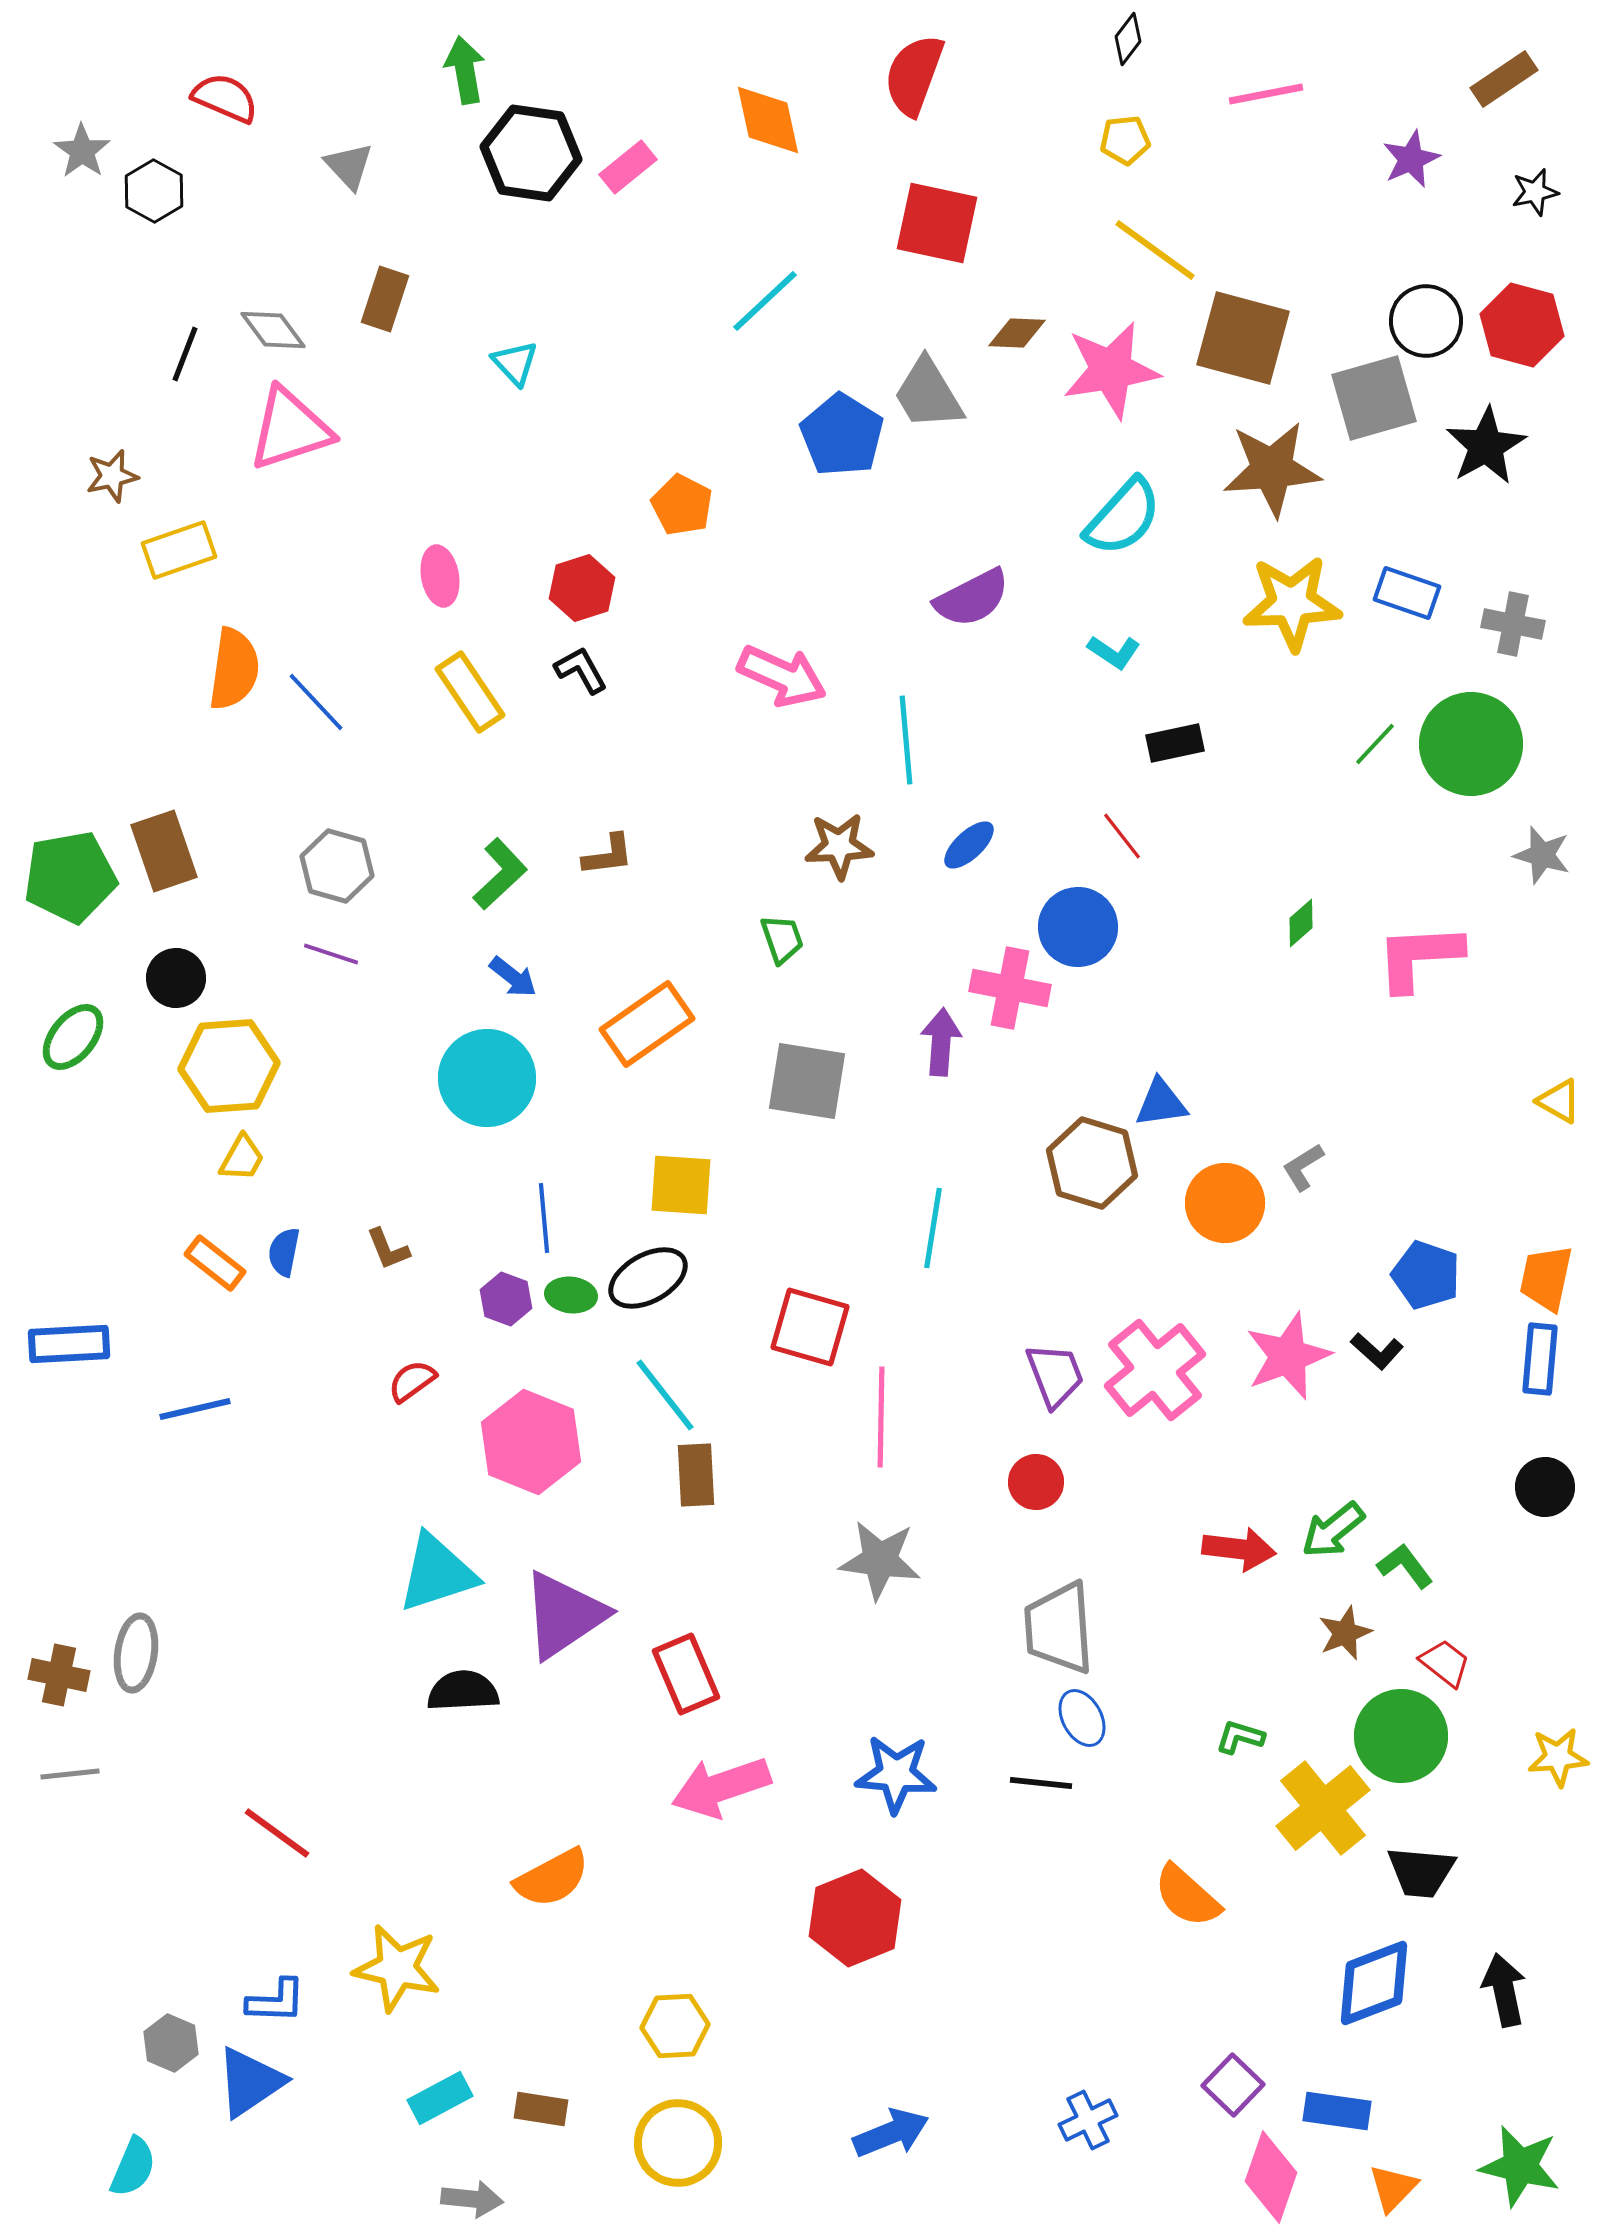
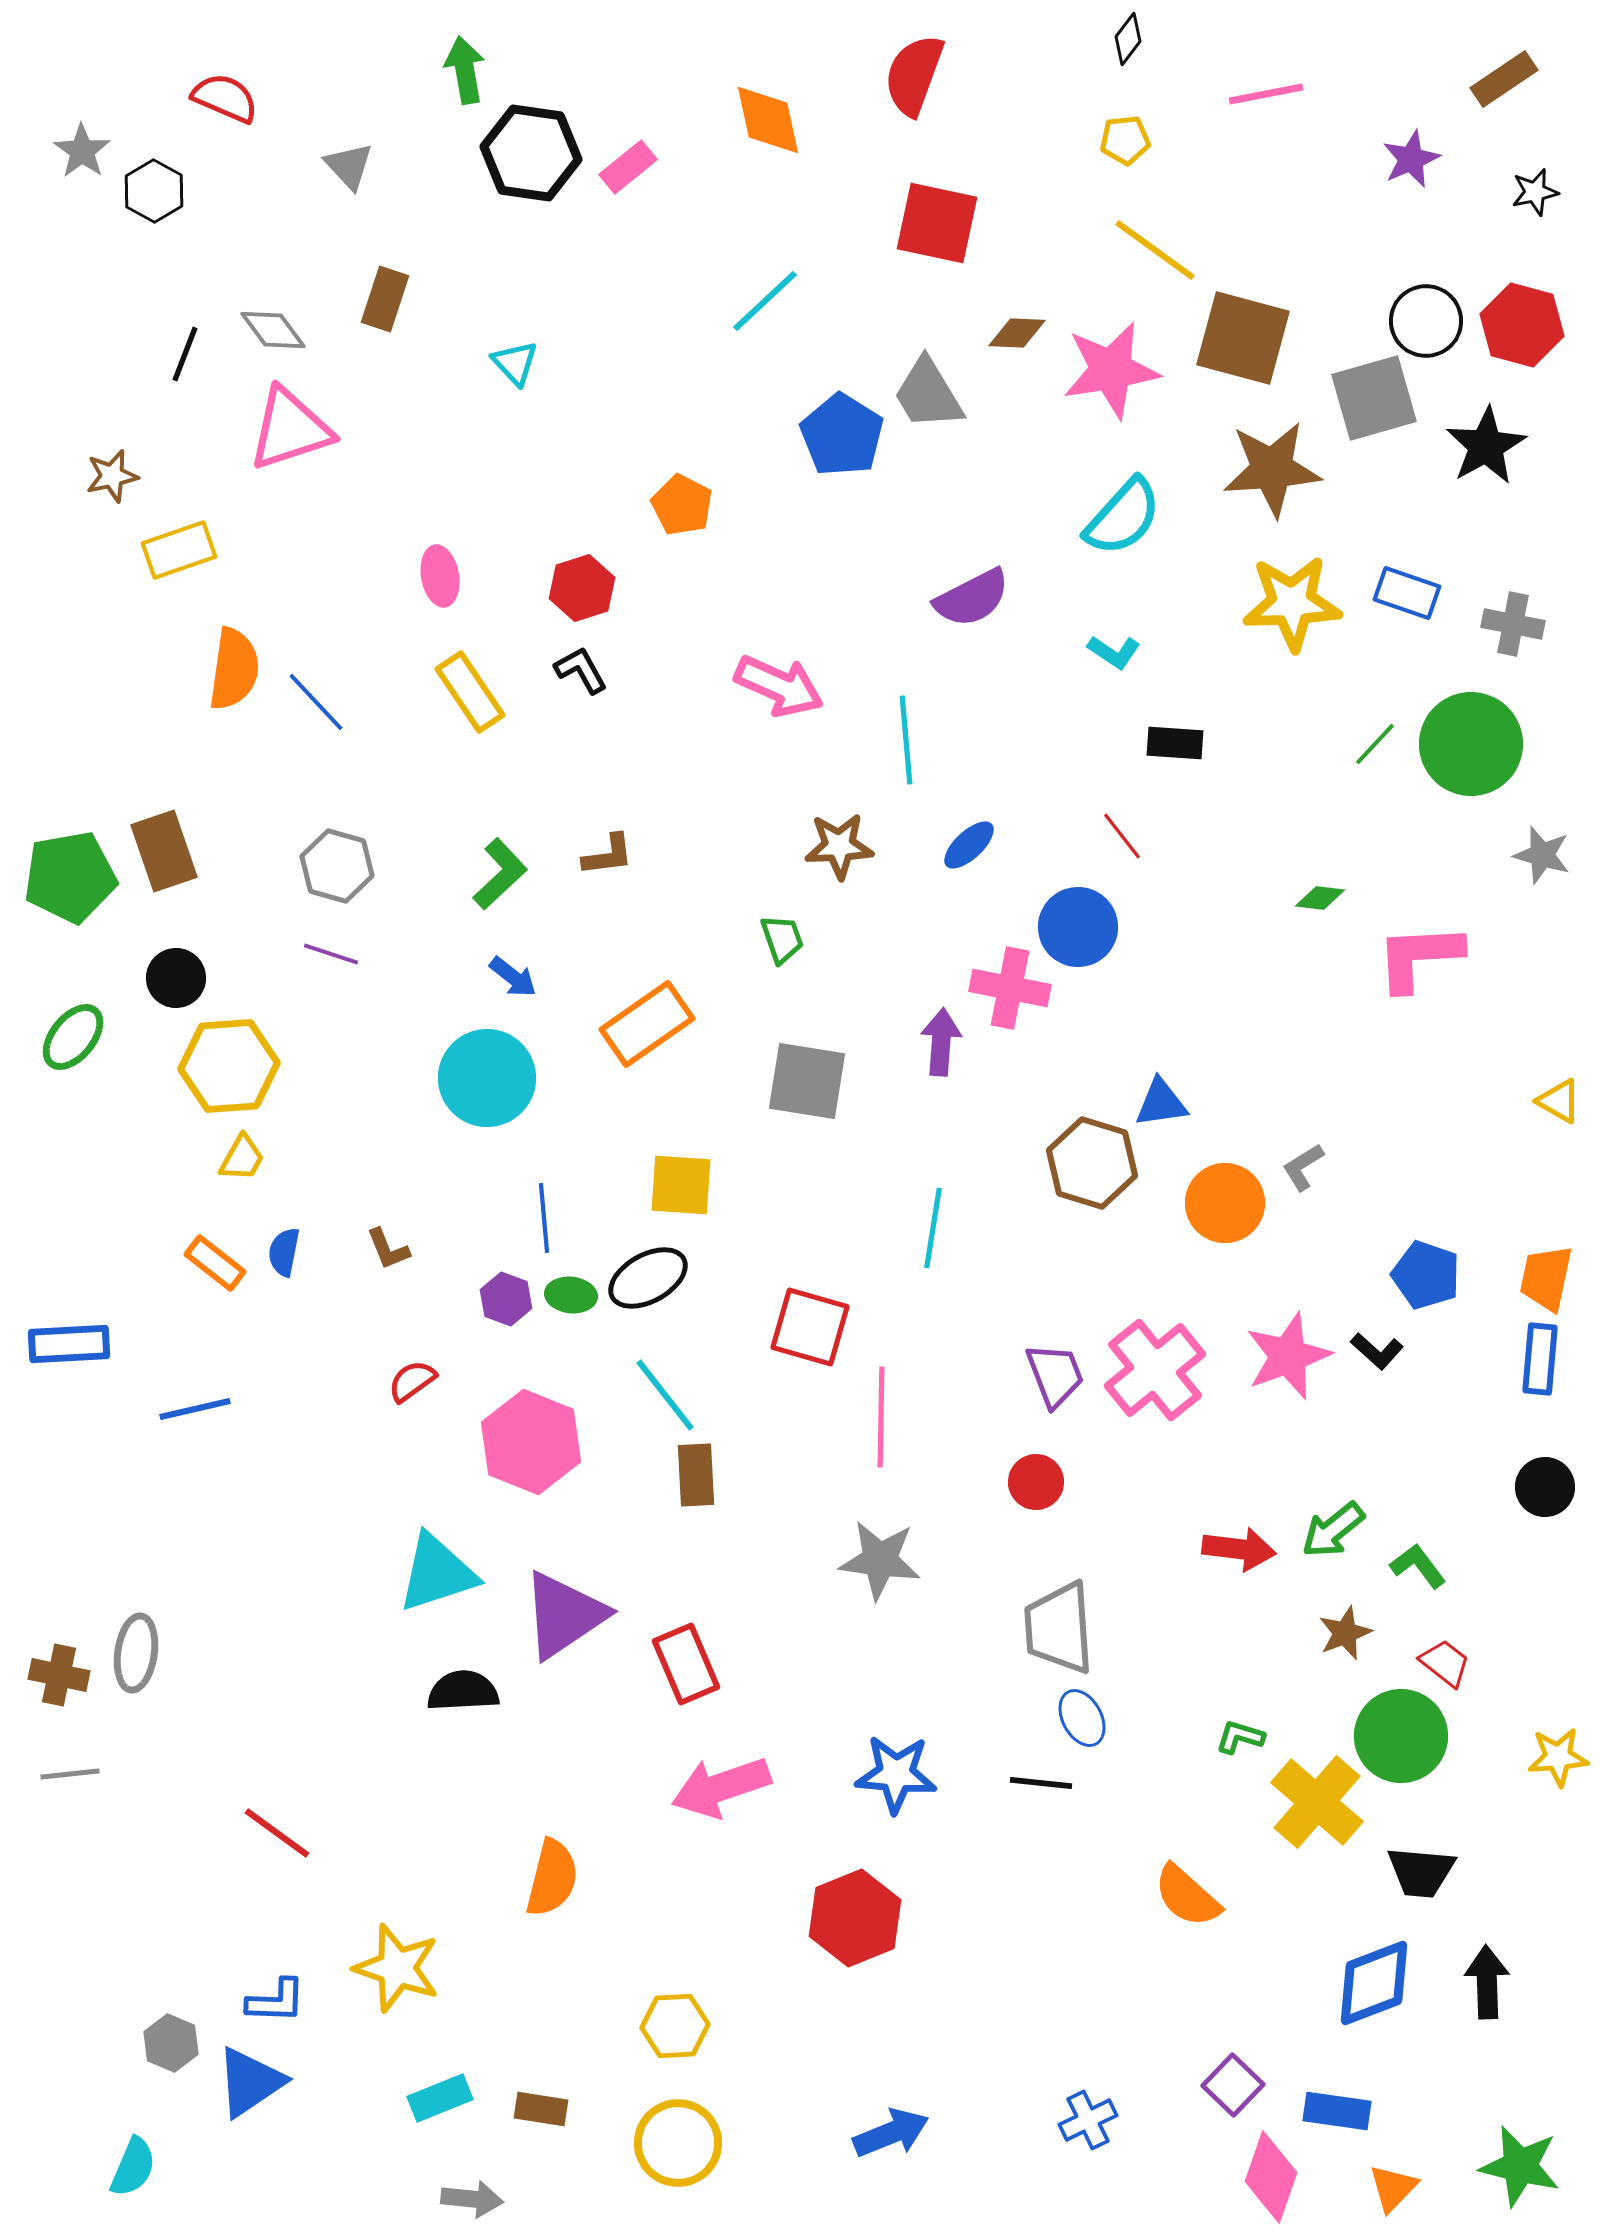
pink arrow at (782, 676): moved 3 px left, 10 px down
black rectangle at (1175, 743): rotated 16 degrees clockwise
green diamond at (1301, 923): moved 19 px right, 25 px up; rotated 48 degrees clockwise
green L-shape at (1405, 1566): moved 13 px right
red rectangle at (686, 1674): moved 10 px up
yellow cross at (1323, 1808): moved 6 px left, 6 px up; rotated 10 degrees counterclockwise
orange semicircle at (552, 1878): rotated 48 degrees counterclockwise
yellow star at (397, 1968): rotated 6 degrees clockwise
black arrow at (1504, 1990): moved 17 px left, 8 px up; rotated 10 degrees clockwise
cyan rectangle at (440, 2098): rotated 6 degrees clockwise
